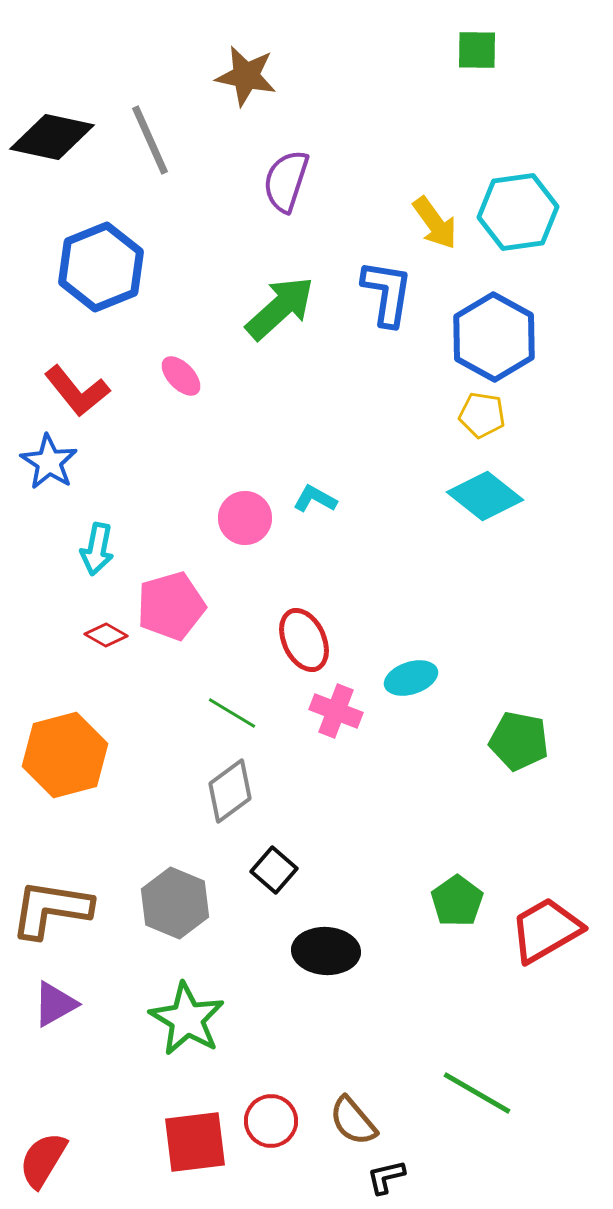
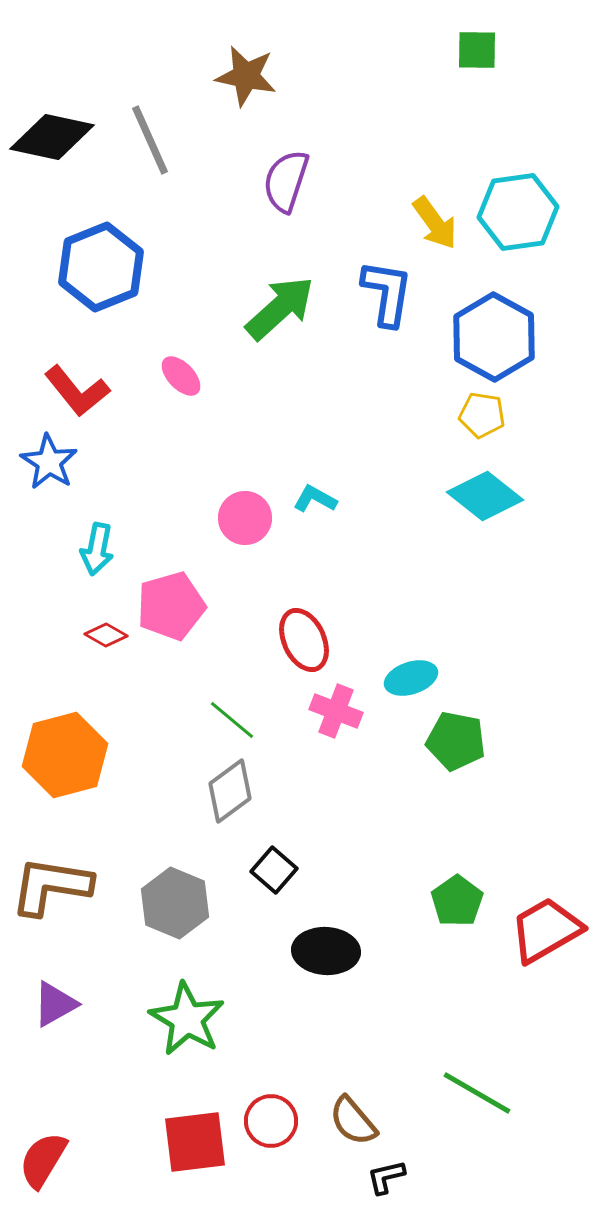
green line at (232, 713): moved 7 px down; rotated 9 degrees clockwise
green pentagon at (519, 741): moved 63 px left
brown L-shape at (51, 909): moved 23 px up
